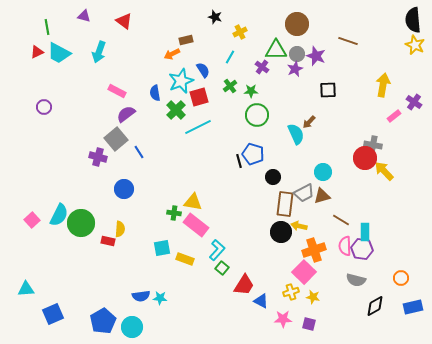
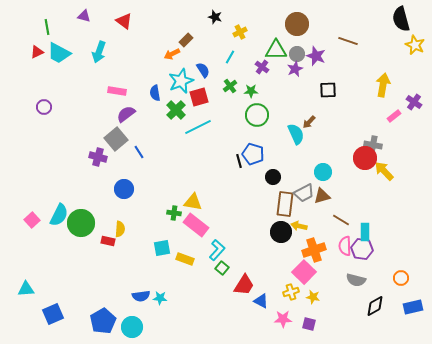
black semicircle at (413, 20): moved 12 px left, 1 px up; rotated 10 degrees counterclockwise
brown rectangle at (186, 40): rotated 32 degrees counterclockwise
pink rectangle at (117, 91): rotated 18 degrees counterclockwise
